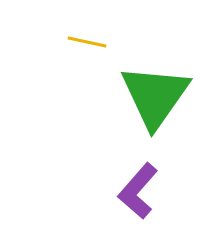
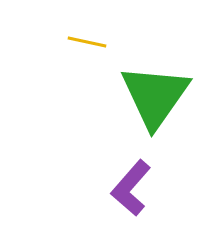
purple L-shape: moved 7 px left, 3 px up
